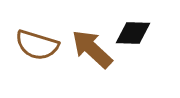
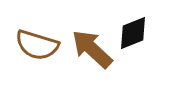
black diamond: rotated 24 degrees counterclockwise
